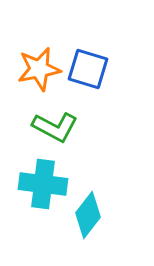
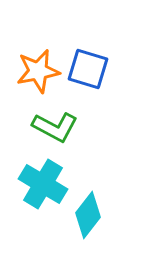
orange star: moved 1 px left, 2 px down
cyan cross: rotated 24 degrees clockwise
